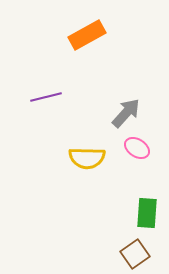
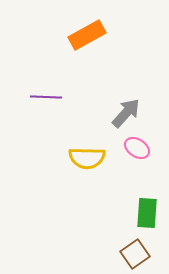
purple line: rotated 16 degrees clockwise
